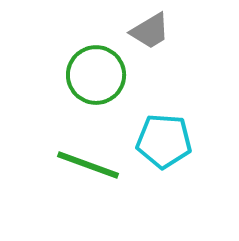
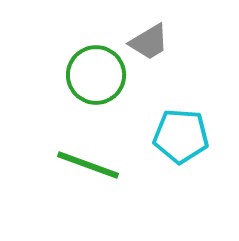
gray trapezoid: moved 1 px left, 11 px down
cyan pentagon: moved 17 px right, 5 px up
